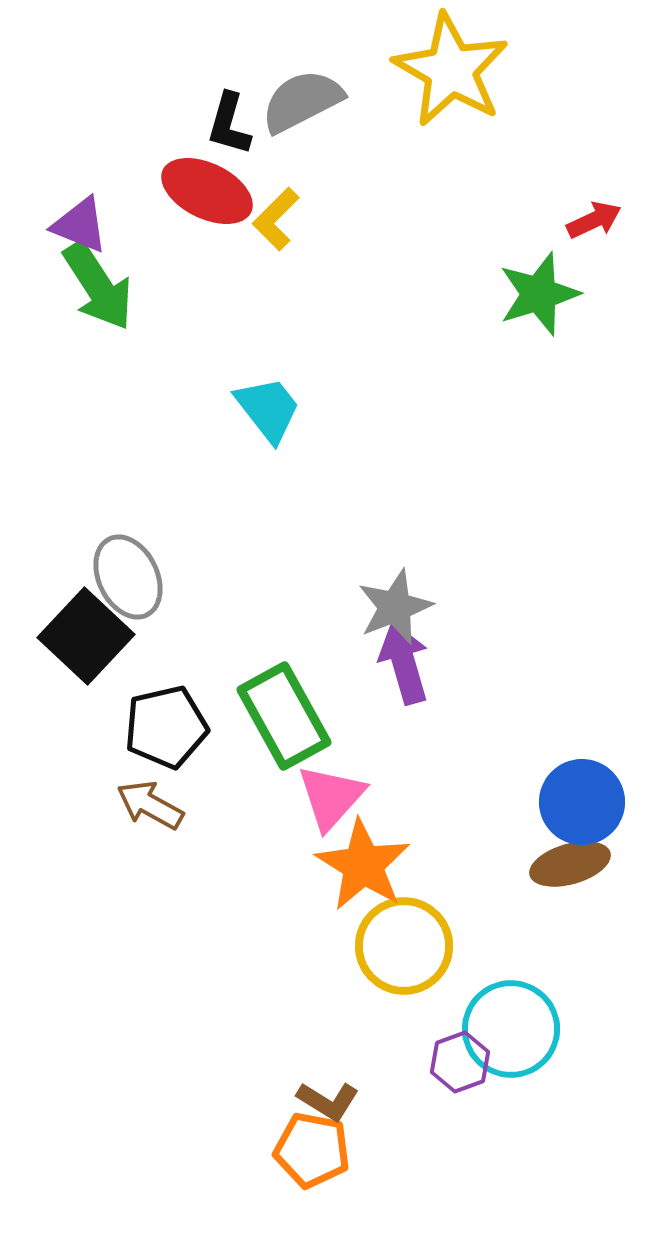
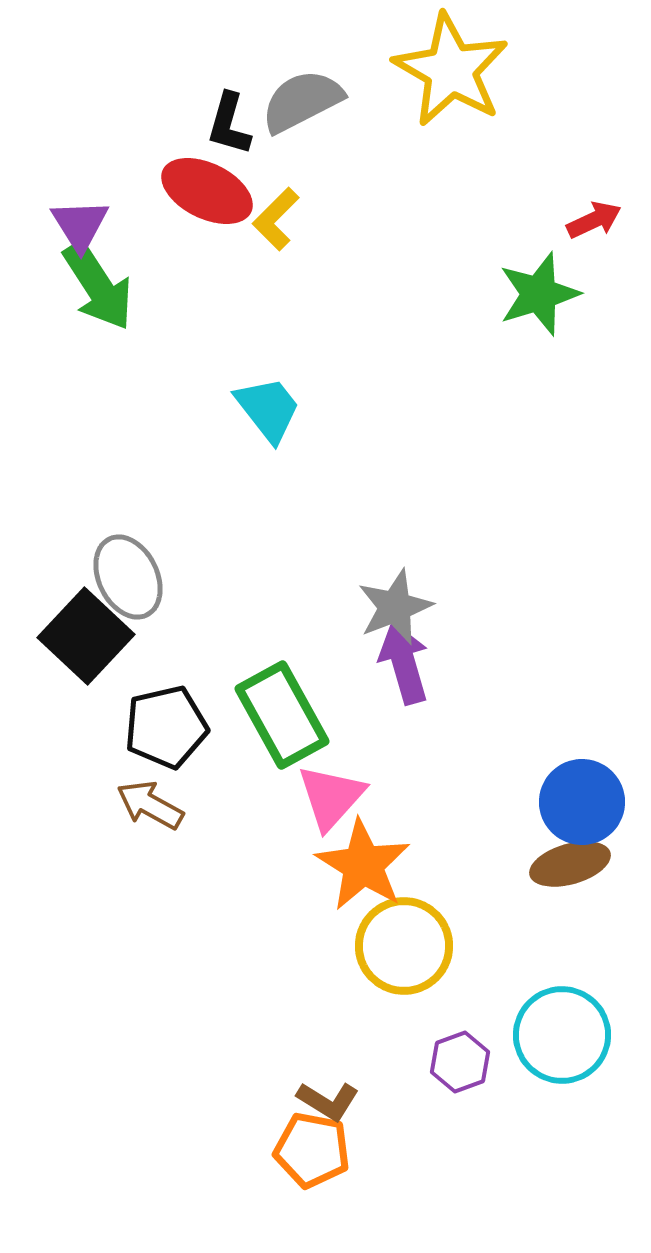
purple triangle: rotated 36 degrees clockwise
green rectangle: moved 2 px left, 1 px up
cyan circle: moved 51 px right, 6 px down
